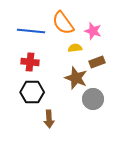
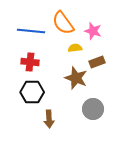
gray circle: moved 10 px down
